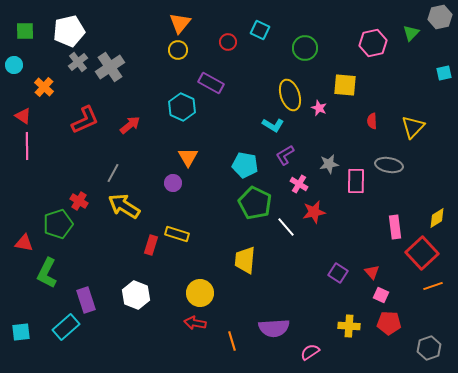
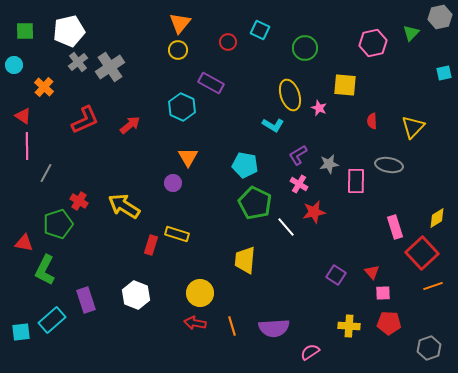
purple L-shape at (285, 155): moved 13 px right
gray line at (113, 173): moved 67 px left
pink rectangle at (395, 227): rotated 10 degrees counterclockwise
green L-shape at (47, 273): moved 2 px left, 3 px up
purple square at (338, 273): moved 2 px left, 2 px down
pink square at (381, 295): moved 2 px right, 2 px up; rotated 28 degrees counterclockwise
cyan rectangle at (66, 327): moved 14 px left, 7 px up
orange line at (232, 341): moved 15 px up
